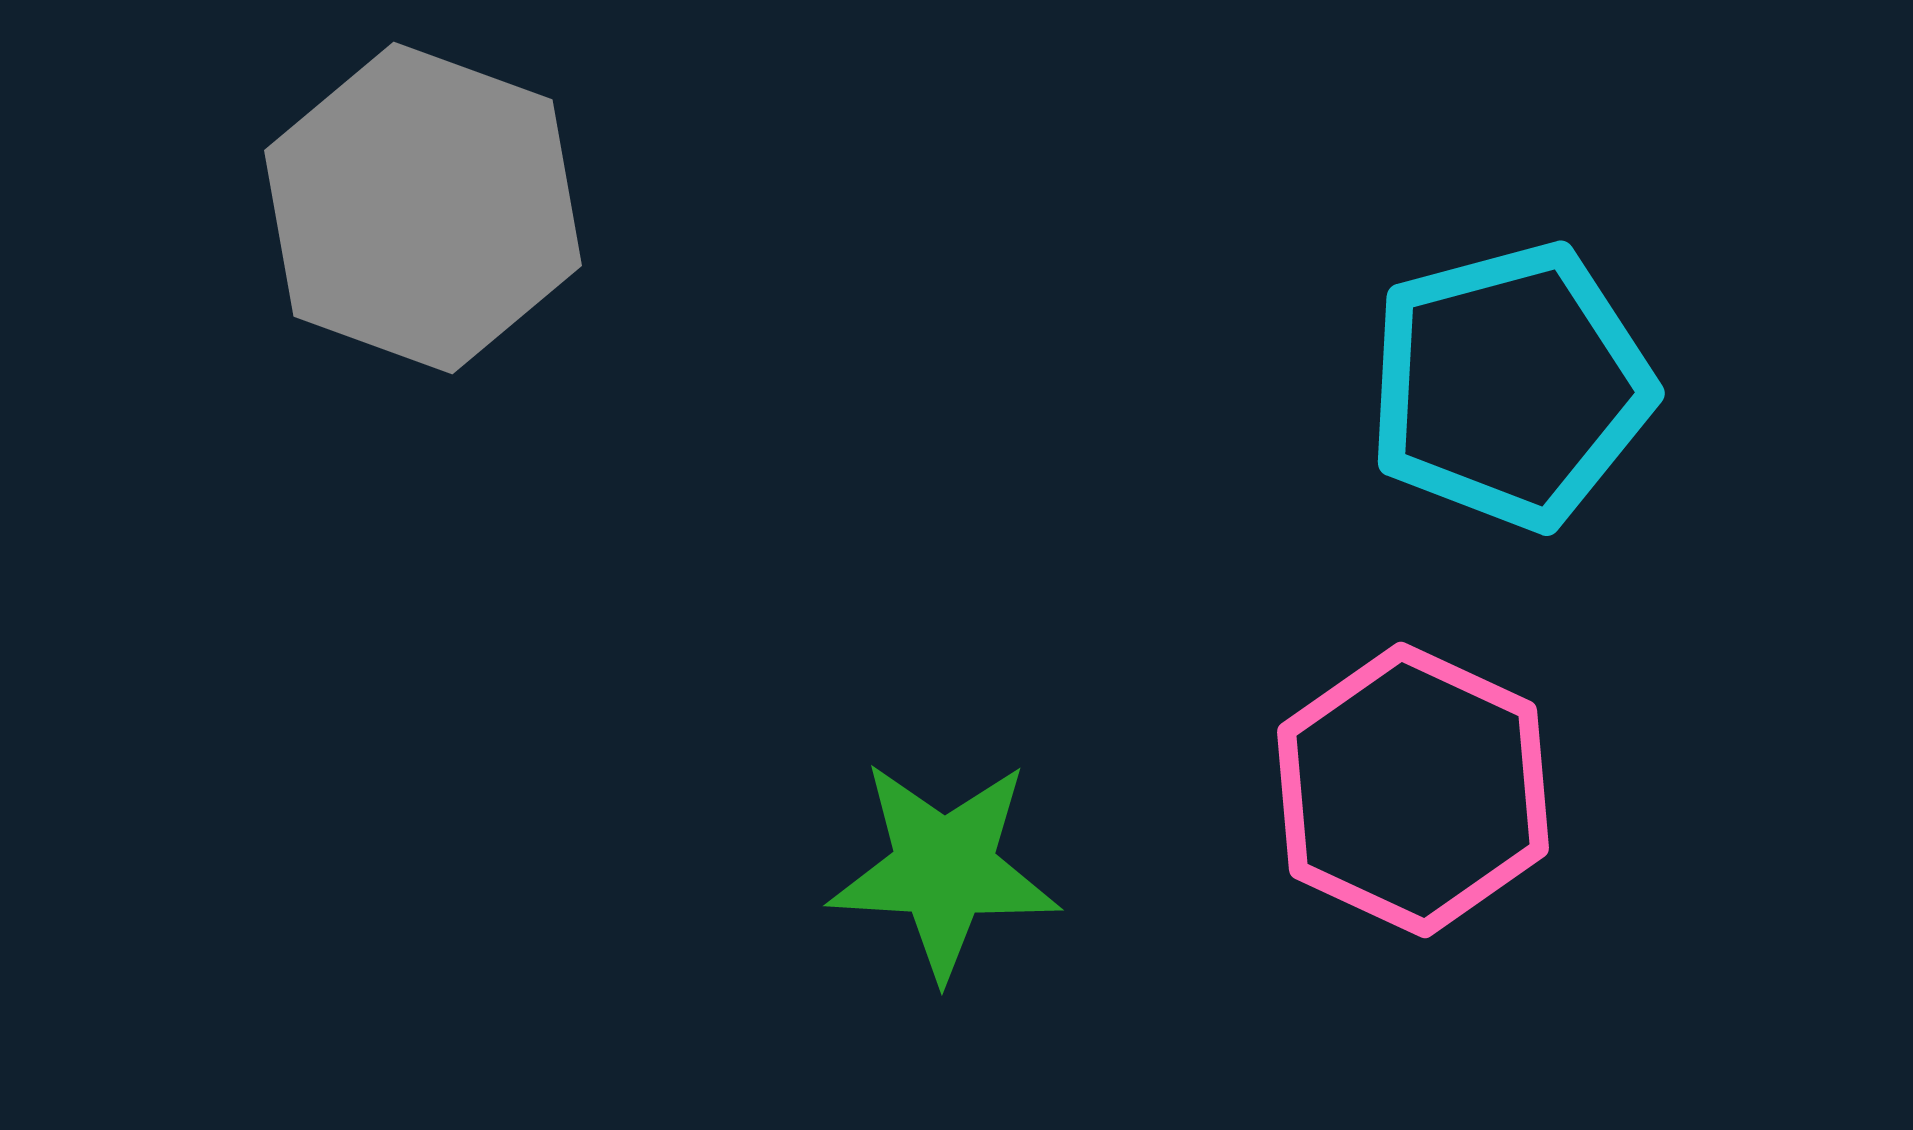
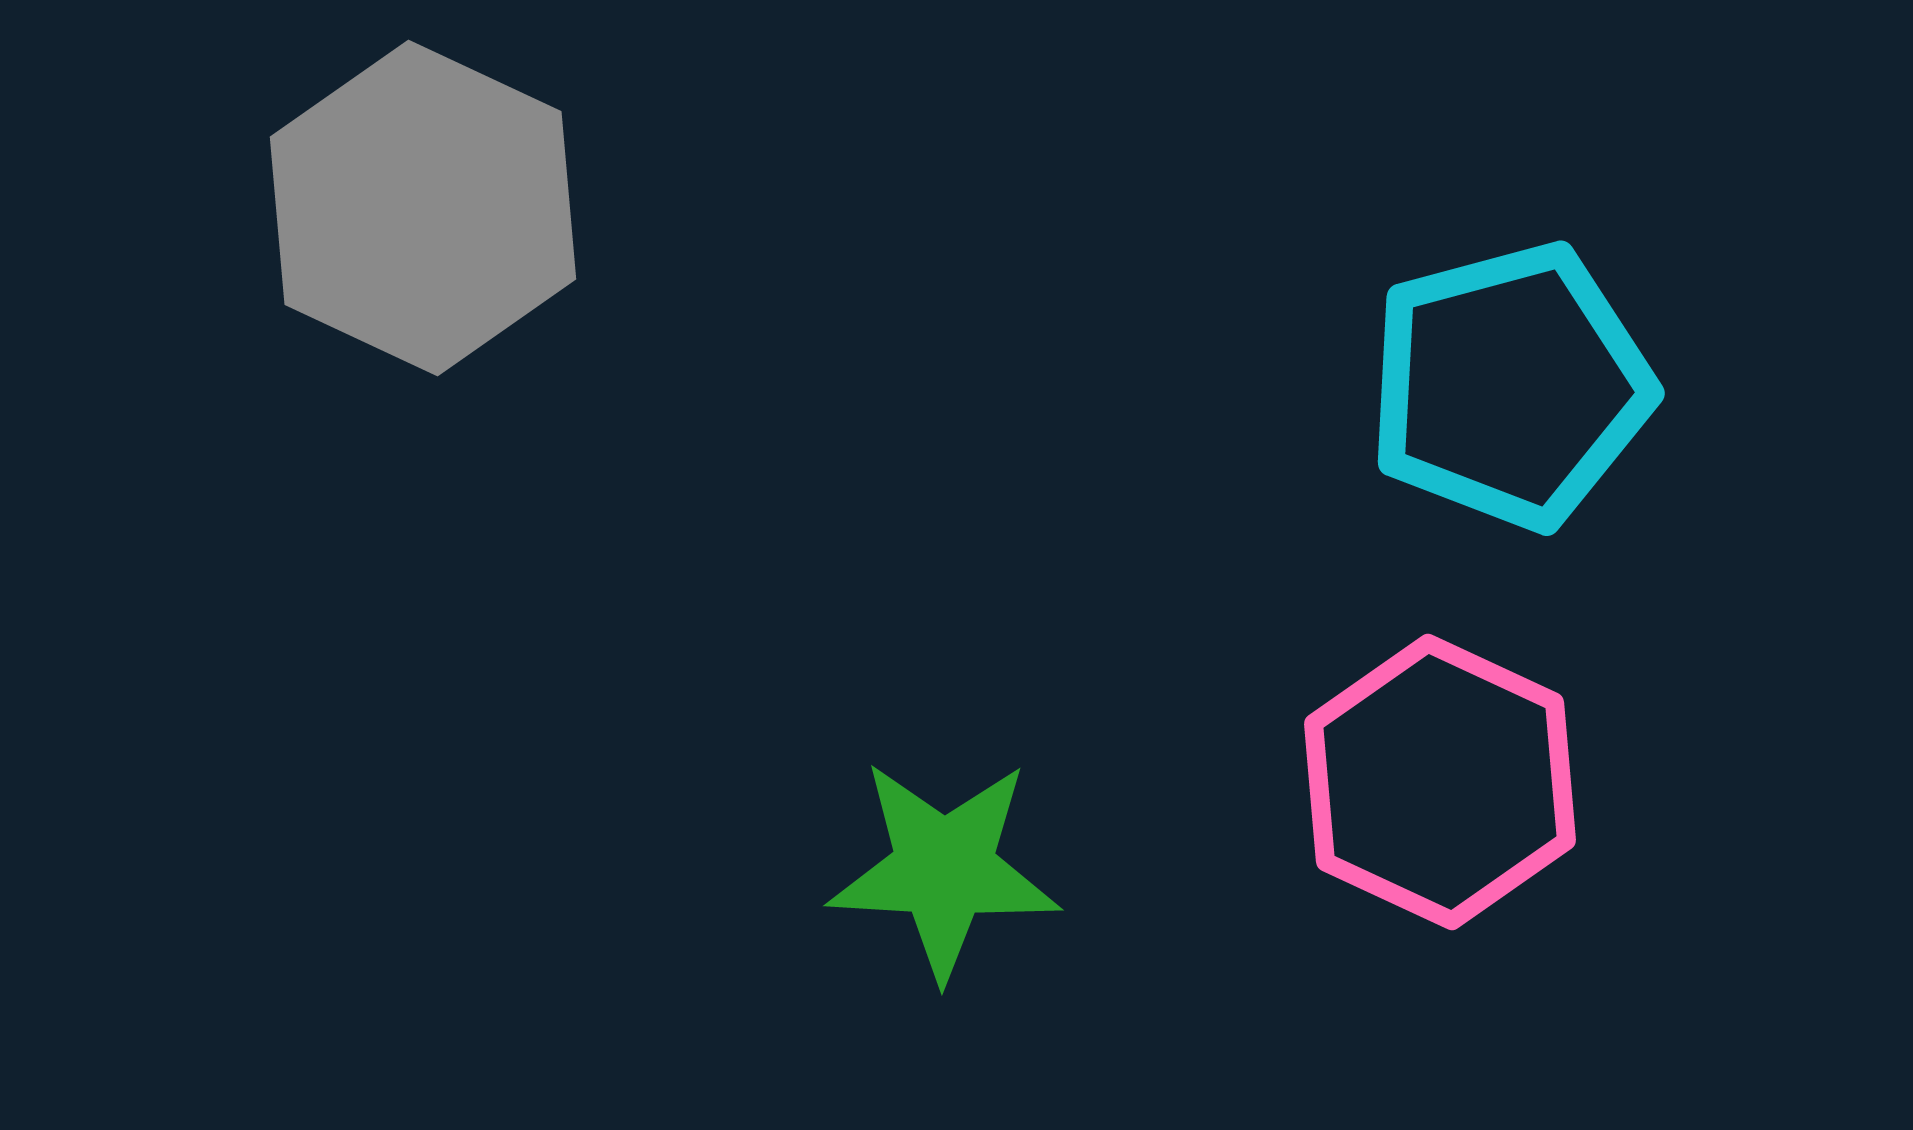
gray hexagon: rotated 5 degrees clockwise
pink hexagon: moved 27 px right, 8 px up
